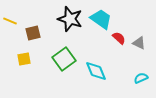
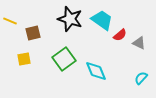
cyan trapezoid: moved 1 px right, 1 px down
red semicircle: moved 1 px right, 3 px up; rotated 96 degrees clockwise
cyan semicircle: rotated 24 degrees counterclockwise
